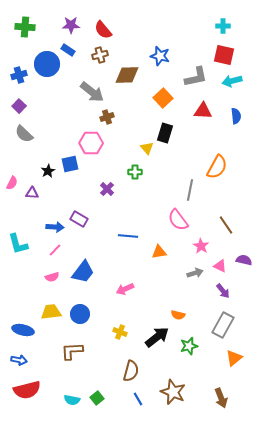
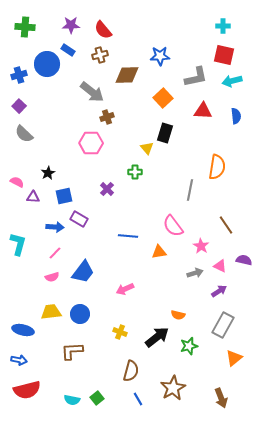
blue star at (160, 56): rotated 18 degrees counterclockwise
blue square at (70, 164): moved 6 px left, 32 px down
orange semicircle at (217, 167): rotated 20 degrees counterclockwise
black star at (48, 171): moved 2 px down
pink semicircle at (12, 183): moved 5 px right, 1 px up; rotated 88 degrees counterclockwise
purple triangle at (32, 193): moved 1 px right, 4 px down
pink semicircle at (178, 220): moved 5 px left, 6 px down
cyan L-shape at (18, 244): rotated 150 degrees counterclockwise
pink line at (55, 250): moved 3 px down
purple arrow at (223, 291): moved 4 px left; rotated 84 degrees counterclockwise
brown star at (173, 392): moved 4 px up; rotated 20 degrees clockwise
